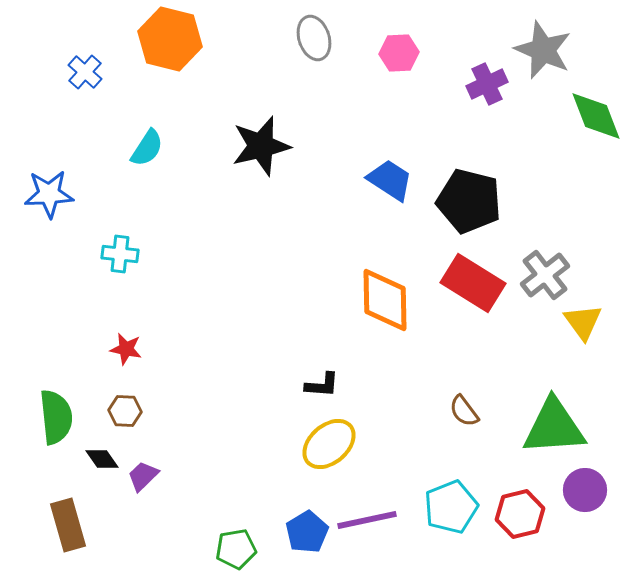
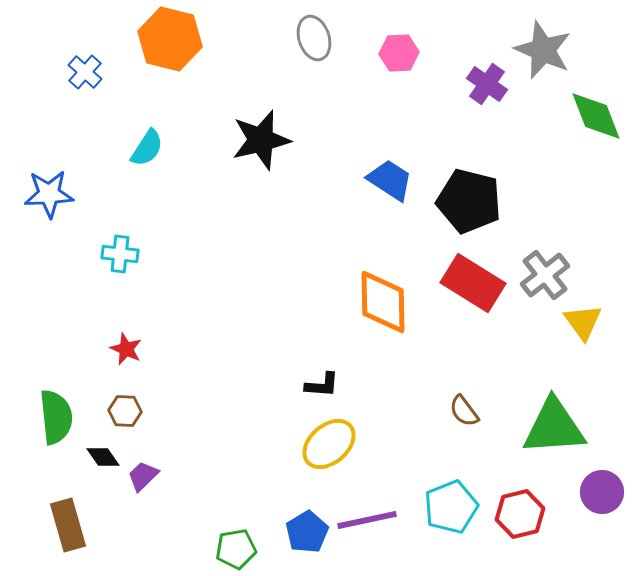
purple cross: rotated 30 degrees counterclockwise
black star: moved 6 px up
orange diamond: moved 2 px left, 2 px down
red star: rotated 12 degrees clockwise
black diamond: moved 1 px right, 2 px up
purple circle: moved 17 px right, 2 px down
